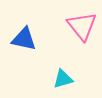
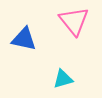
pink triangle: moved 8 px left, 5 px up
